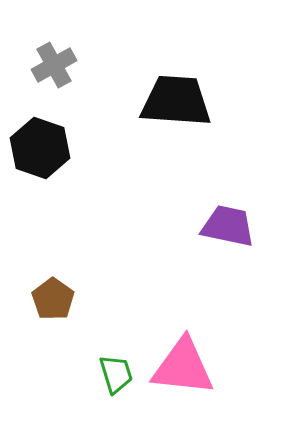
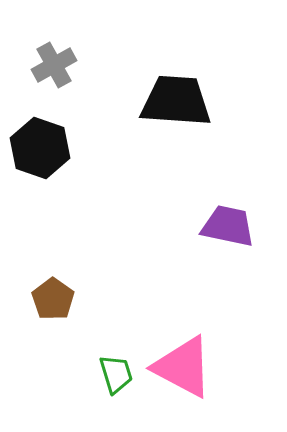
pink triangle: rotated 22 degrees clockwise
